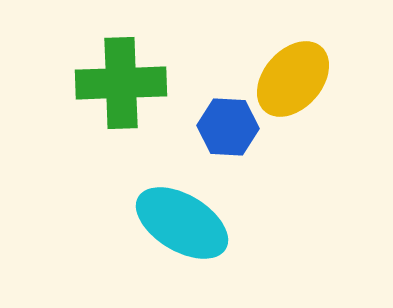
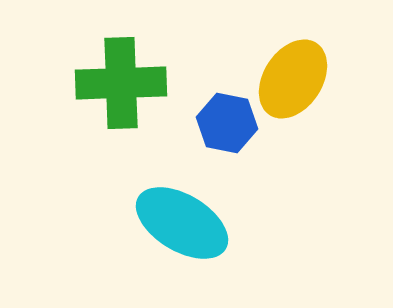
yellow ellipse: rotated 8 degrees counterclockwise
blue hexagon: moved 1 px left, 4 px up; rotated 8 degrees clockwise
